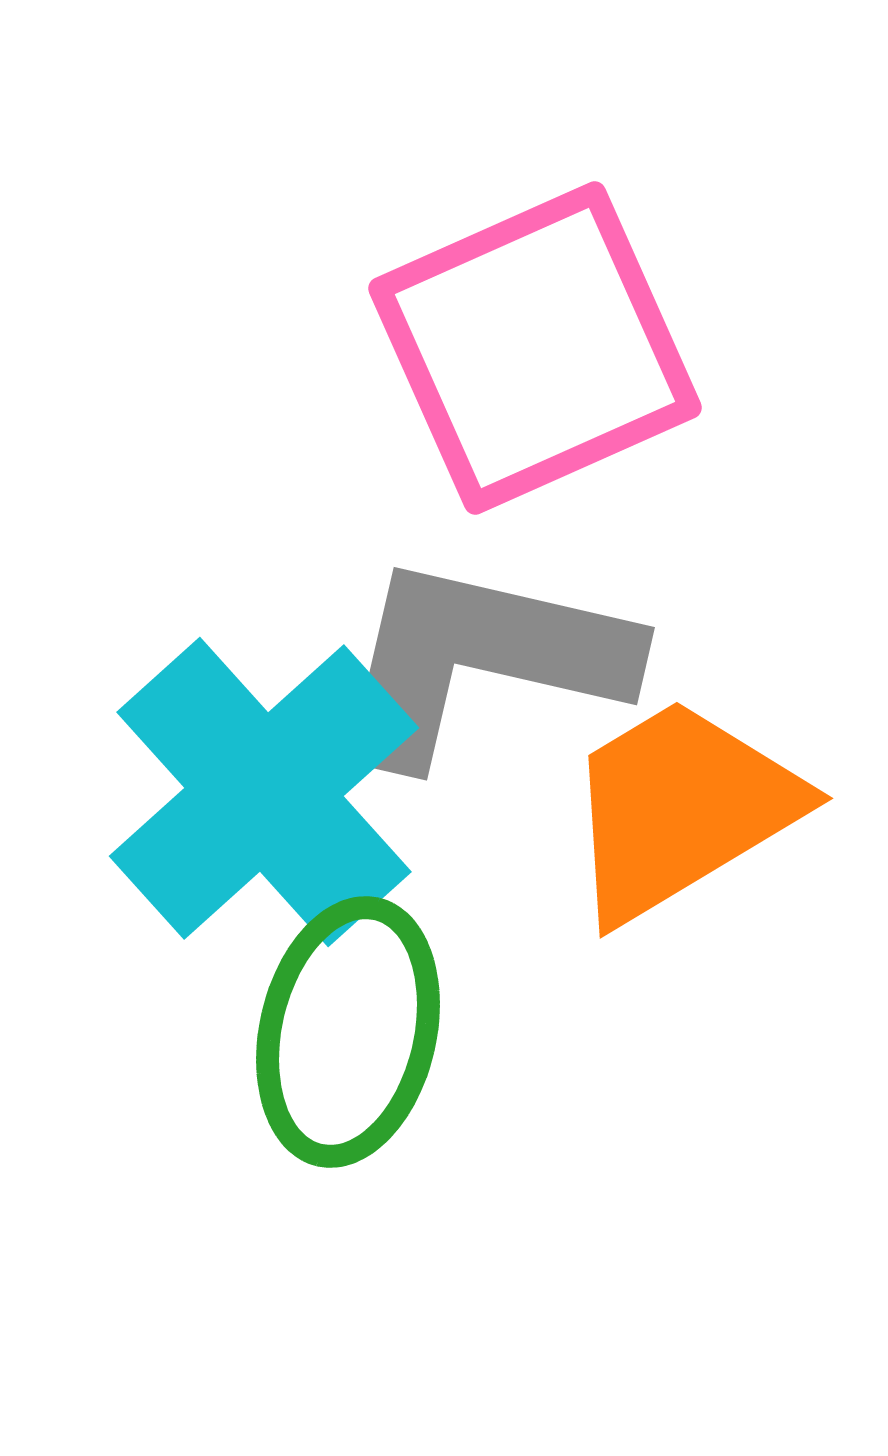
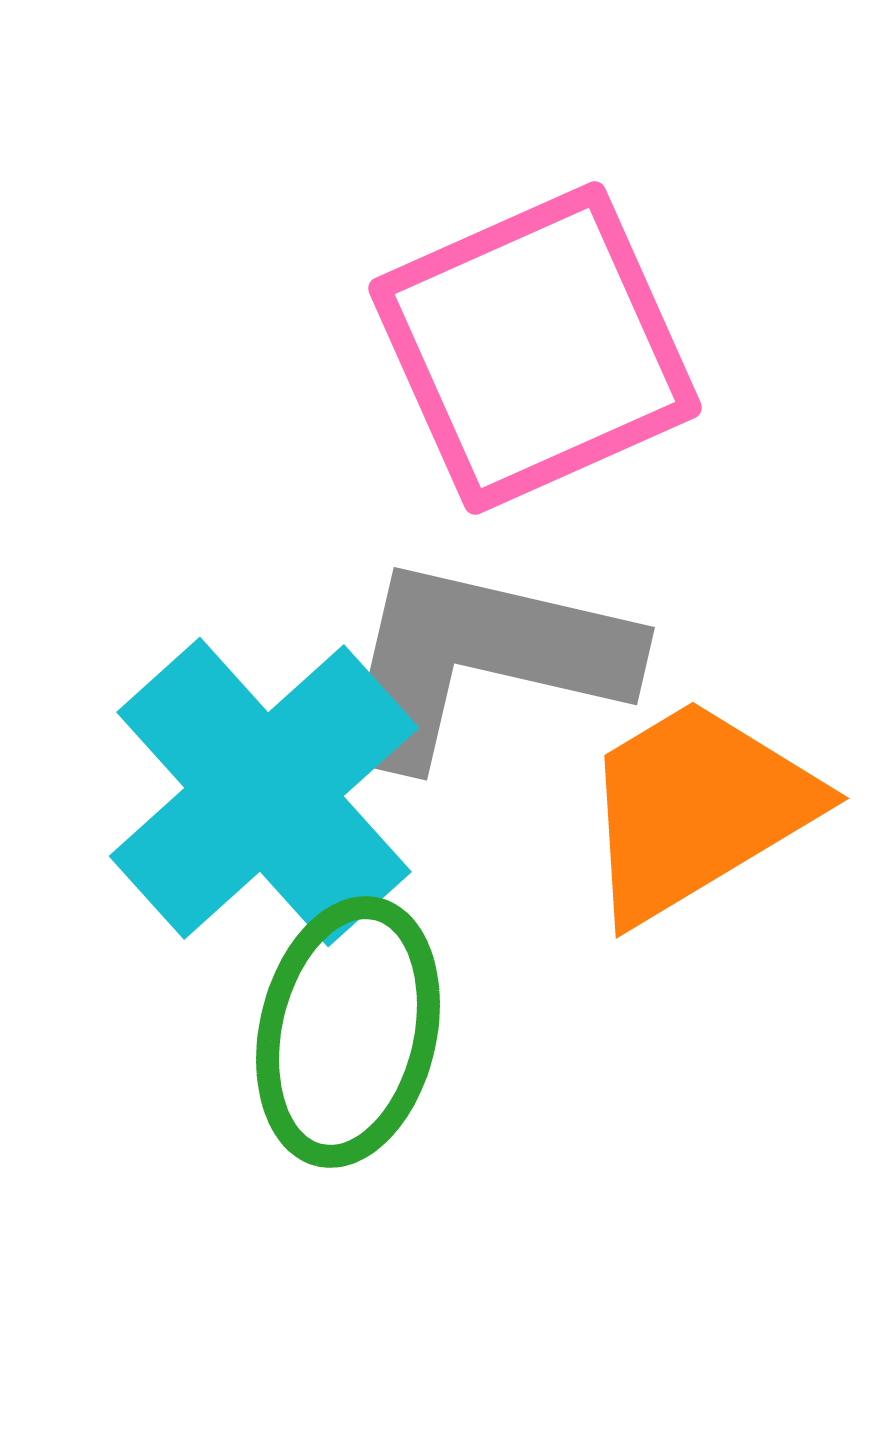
orange trapezoid: moved 16 px right
